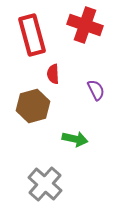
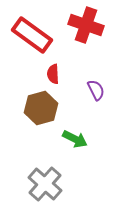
red cross: moved 1 px right
red rectangle: rotated 39 degrees counterclockwise
brown hexagon: moved 8 px right, 2 px down
green arrow: rotated 15 degrees clockwise
